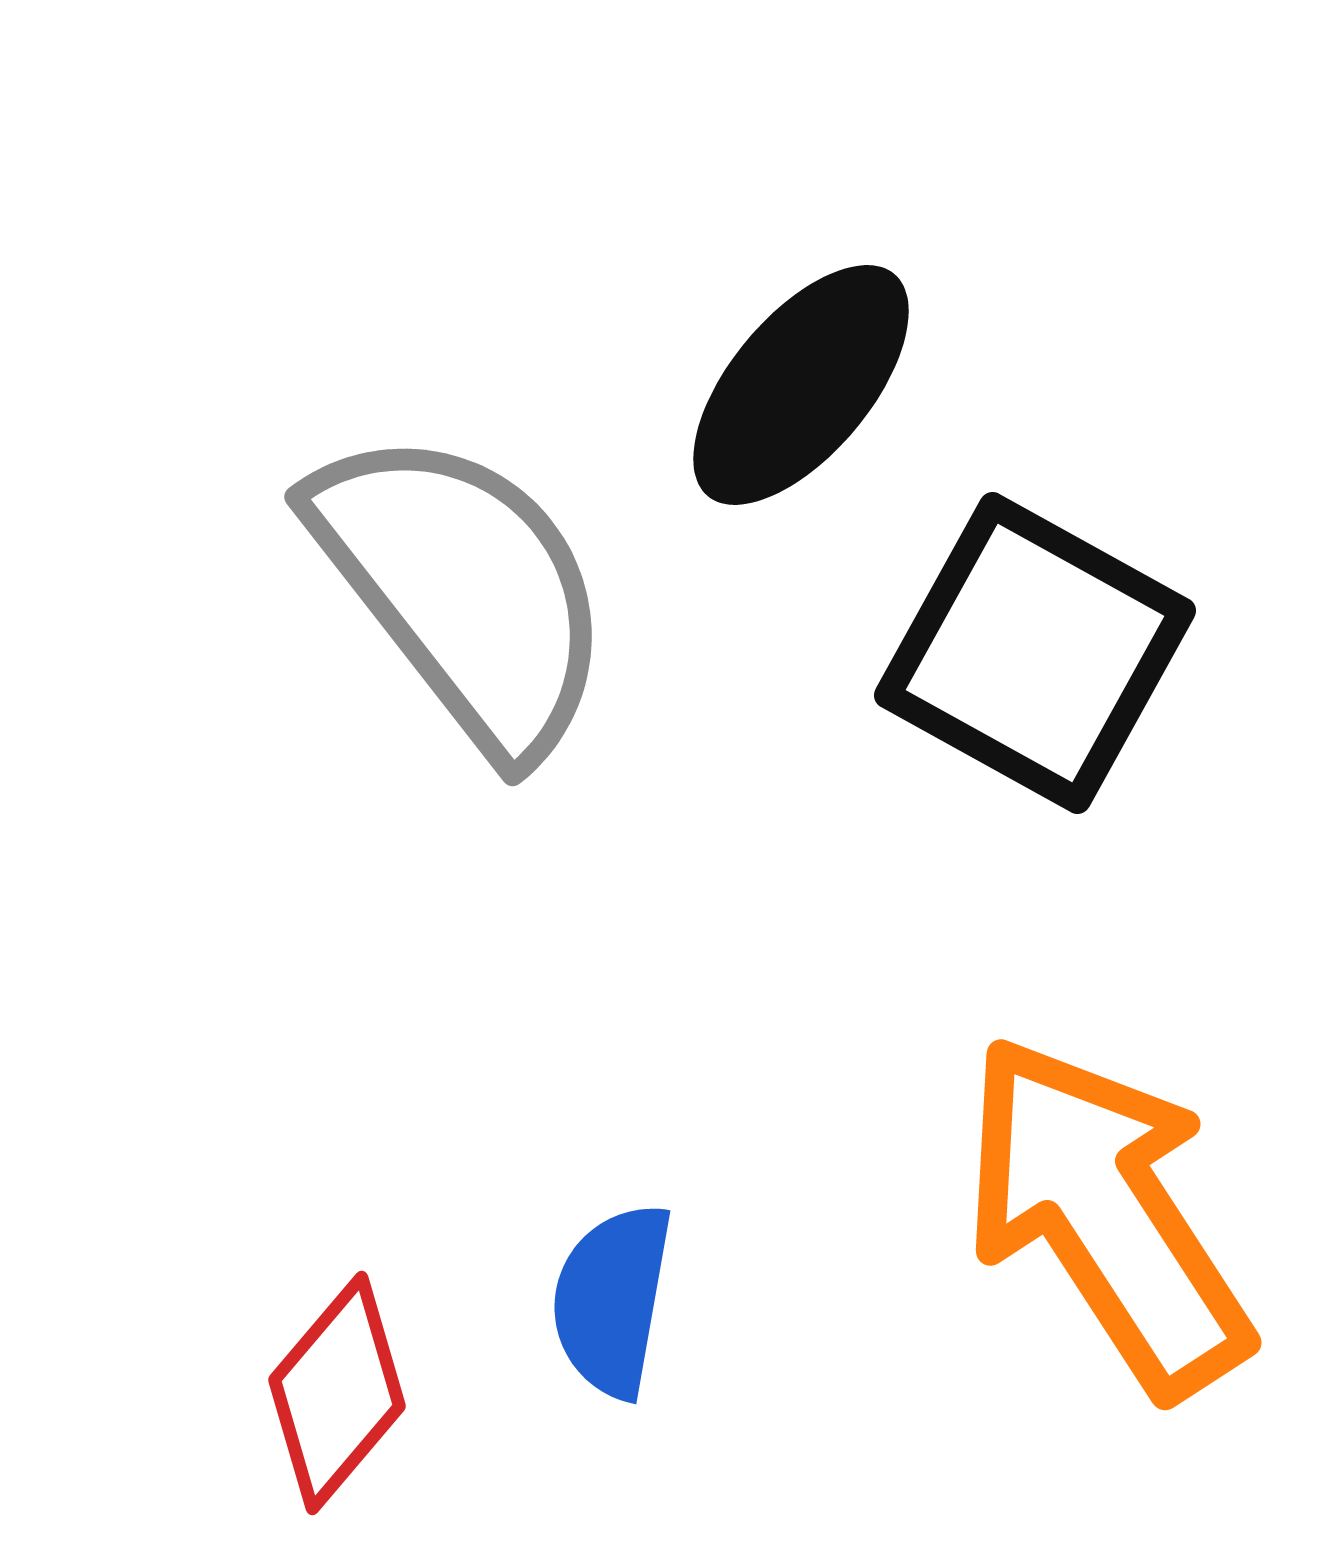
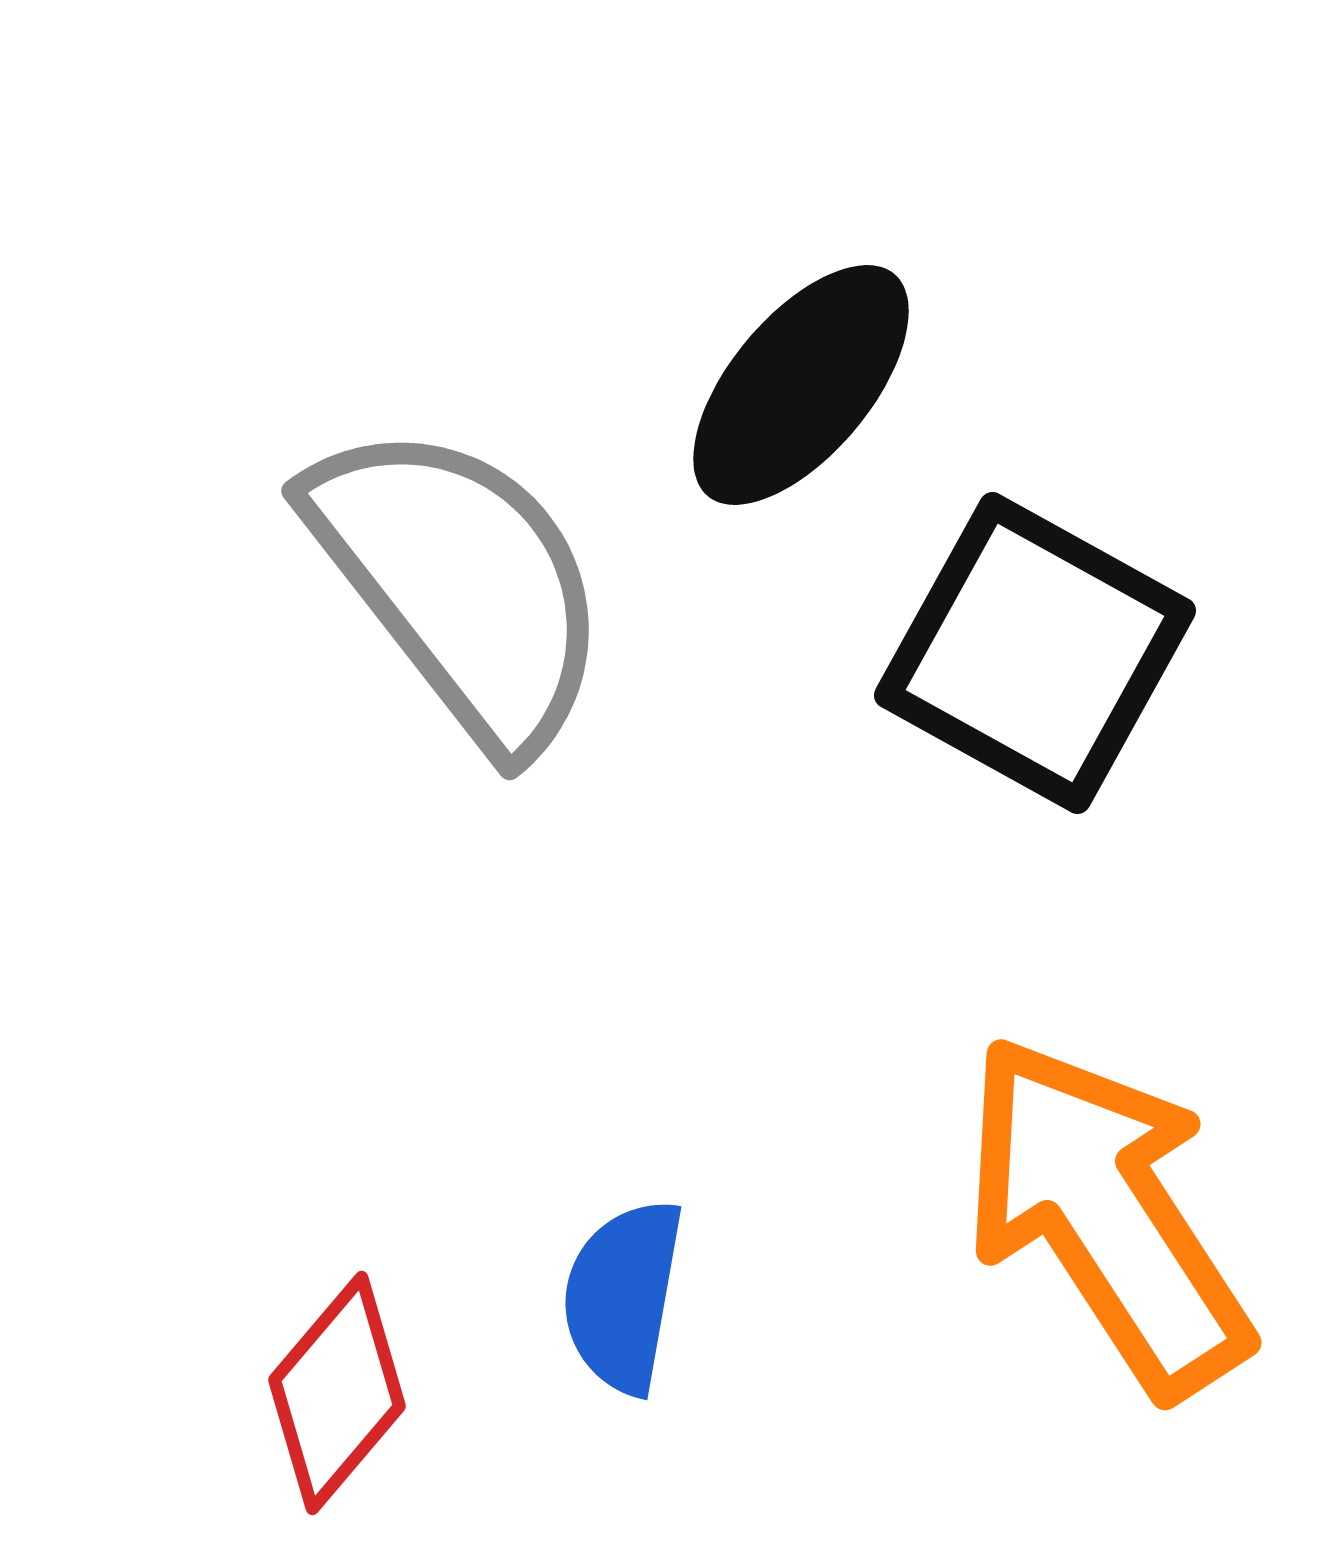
gray semicircle: moved 3 px left, 6 px up
blue semicircle: moved 11 px right, 4 px up
